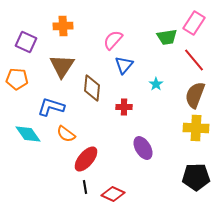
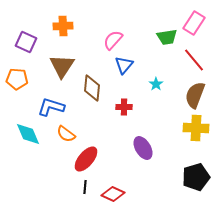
cyan diamond: rotated 12 degrees clockwise
black pentagon: rotated 16 degrees counterclockwise
black line: rotated 16 degrees clockwise
